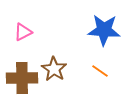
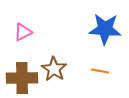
blue star: moved 1 px right, 1 px up
orange line: rotated 24 degrees counterclockwise
